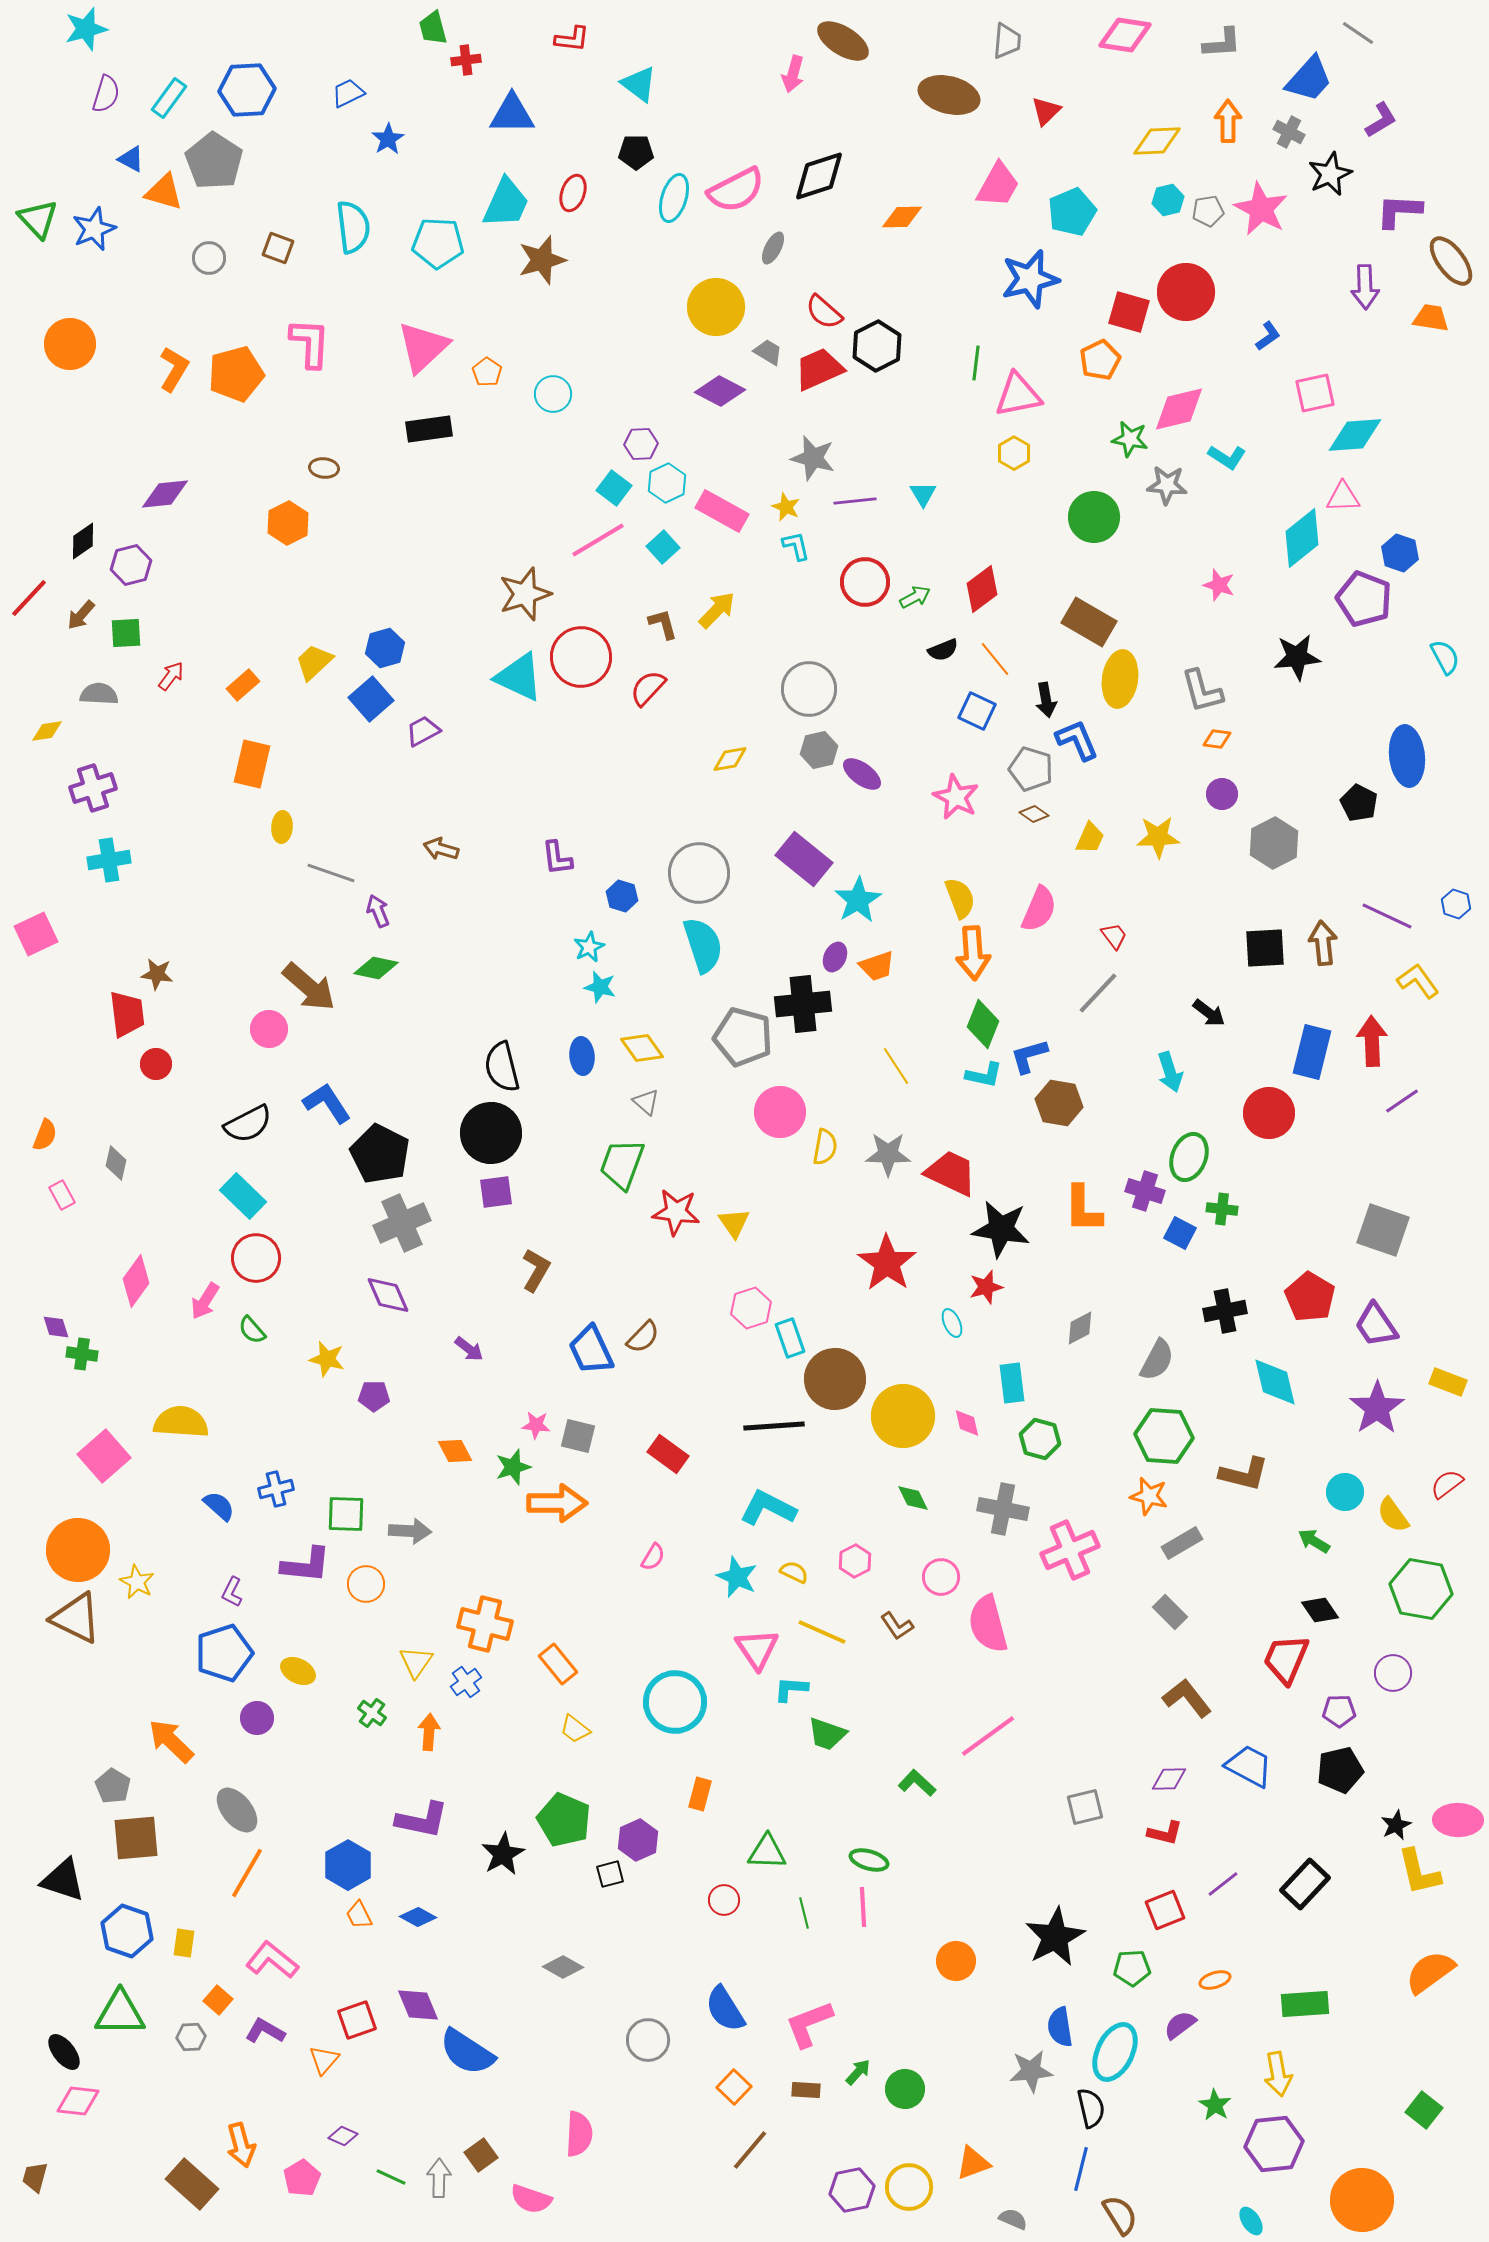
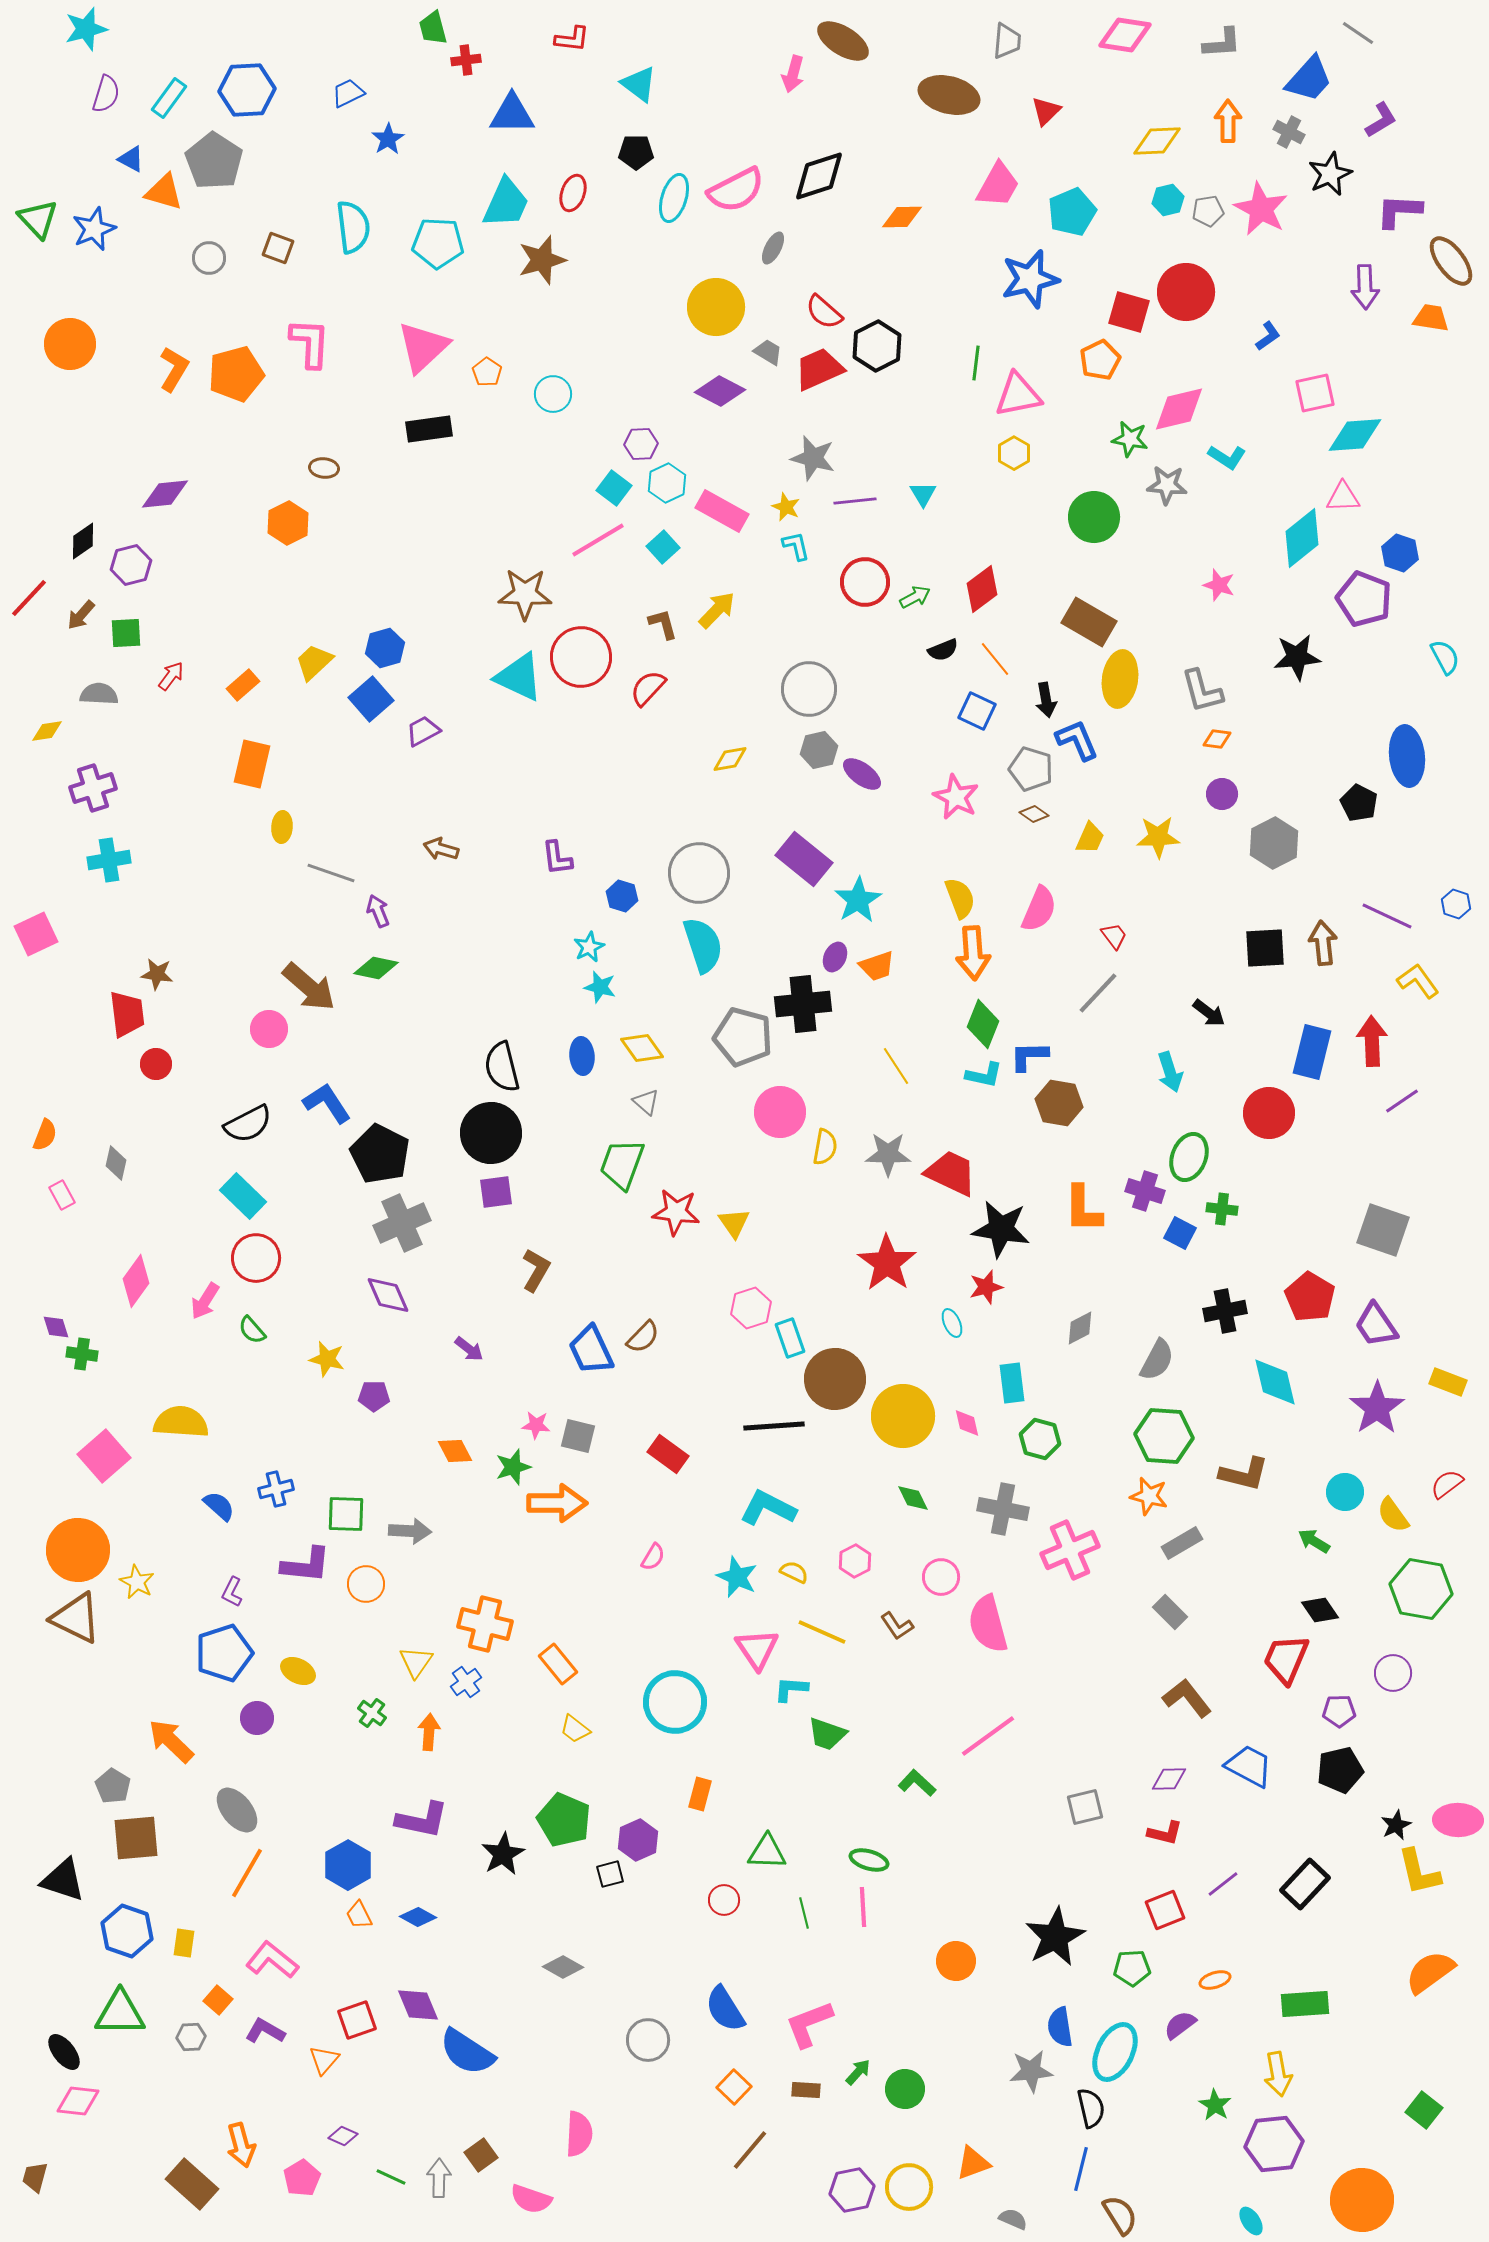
brown star at (525, 594): rotated 20 degrees clockwise
blue L-shape at (1029, 1056): rotated 15 degrees clockwise
